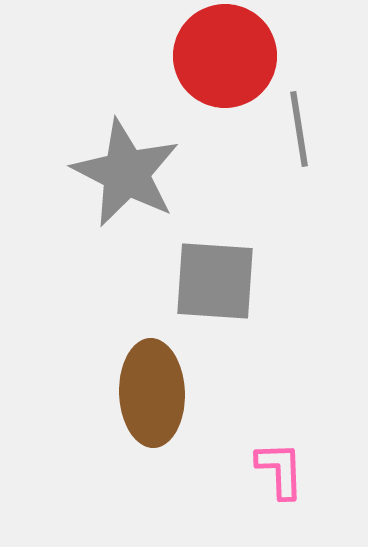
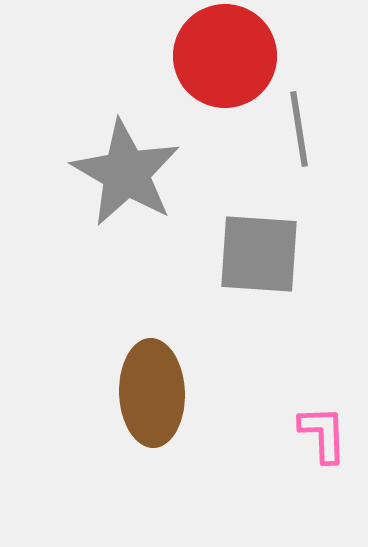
gray star: rotated 3 degrees clockwise
gray square: moved 44 px right, 27 px up
pink L-shape: moved 43 px right, 36 px up
